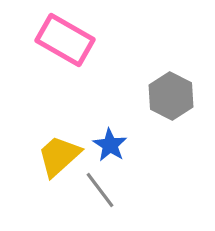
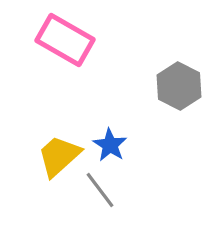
gray hexagon: moved 8 px right, 10 px up
